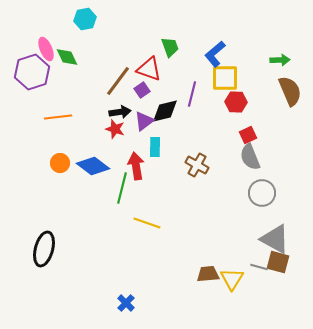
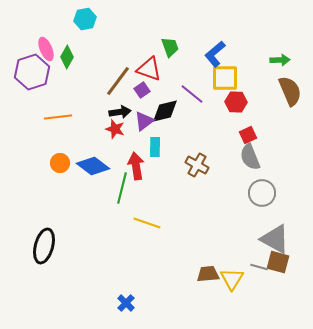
green diamond: rotated 55 degrees clockwise
purple line: rotated 65 degrees counterclockwise
black ellipse: moved 3 px up
